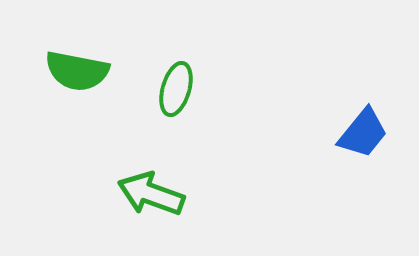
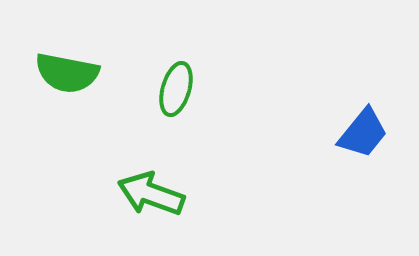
green semicircle: moved 10 px left, 2 px down
